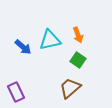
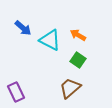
orange arrow: rotated 140 degrees clockwise
cyan triangle: rotated 40 degrees clockwise
blue arrow: moved 19 px up
